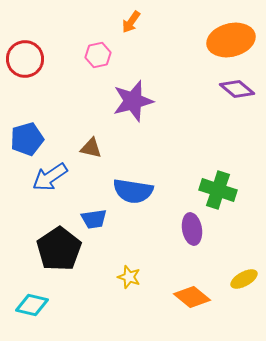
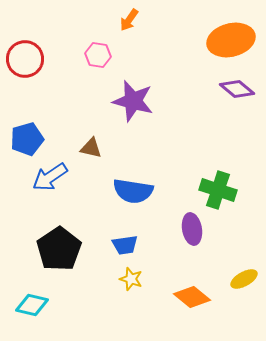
orange arrow: moved 2 px left, 2 px up
pink hexagon: rotated 20 degrees clockwise
purple star: rotated 30 degrees clockwise
blue trapezoid: moved 31 px right, 26 px down
yellow star: moved 2 px right, 2 px down
